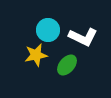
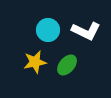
white L-shape: moved 3 px right, 6 px up
yellow star: moved 1 px left, 7 px down
